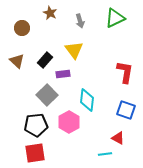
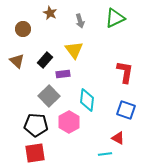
brown circle: moved 1 px right, 1 px down
gray square: moved 2 px right, 1 px down
black pentagon: rotated 10 degrees clockwise
